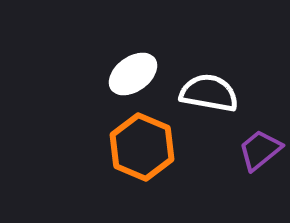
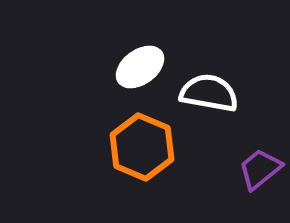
white ellipse: moved 7 px right, 7 px up
purple trapezoid: moved 19 px down
